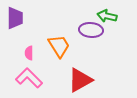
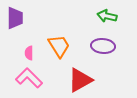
purple ellipse: moved 12 px right, 16 px down
